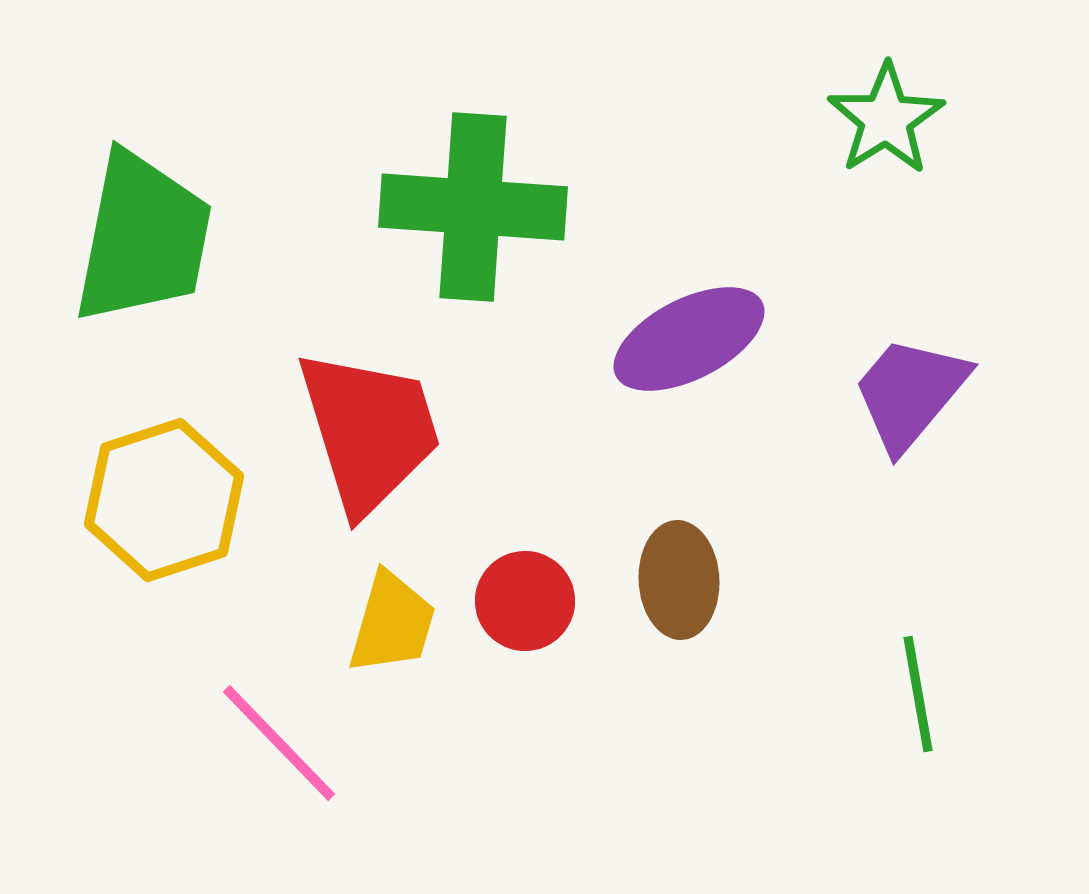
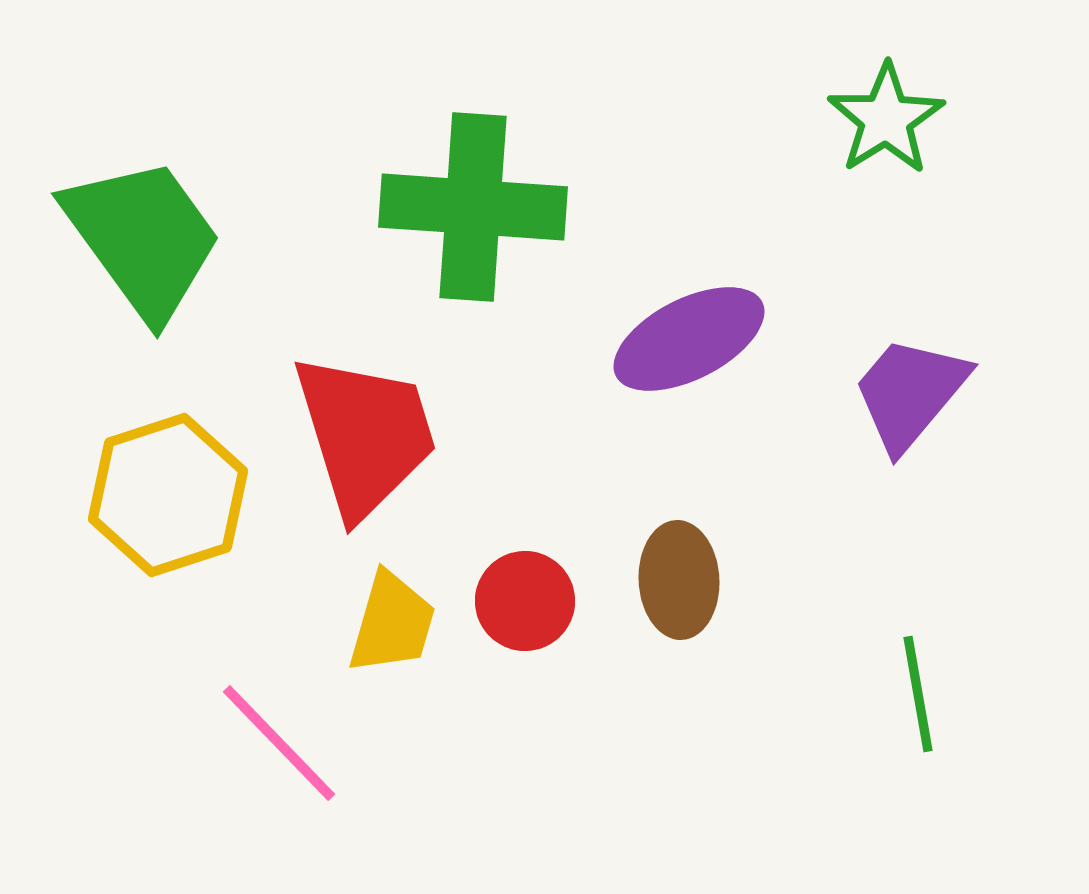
green trapezoid: rotated 47 degrees counterclockwise
red trapezoid: moved 4 px left, 4 px down
yellow hexagon: moved 4 px right, 5 px up
